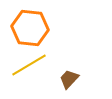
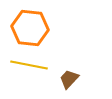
yellow line: rotated 42 degrees clockwise
